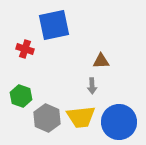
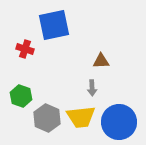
gray arrow: moved 2 px down
